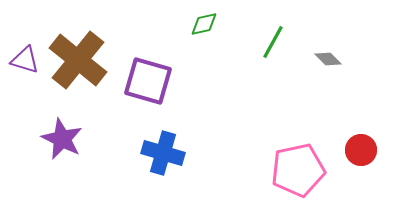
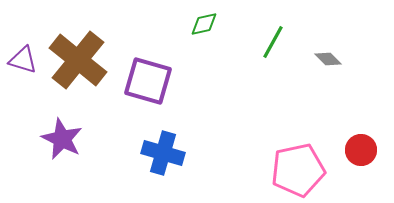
purple triangle: moved 2 px left
